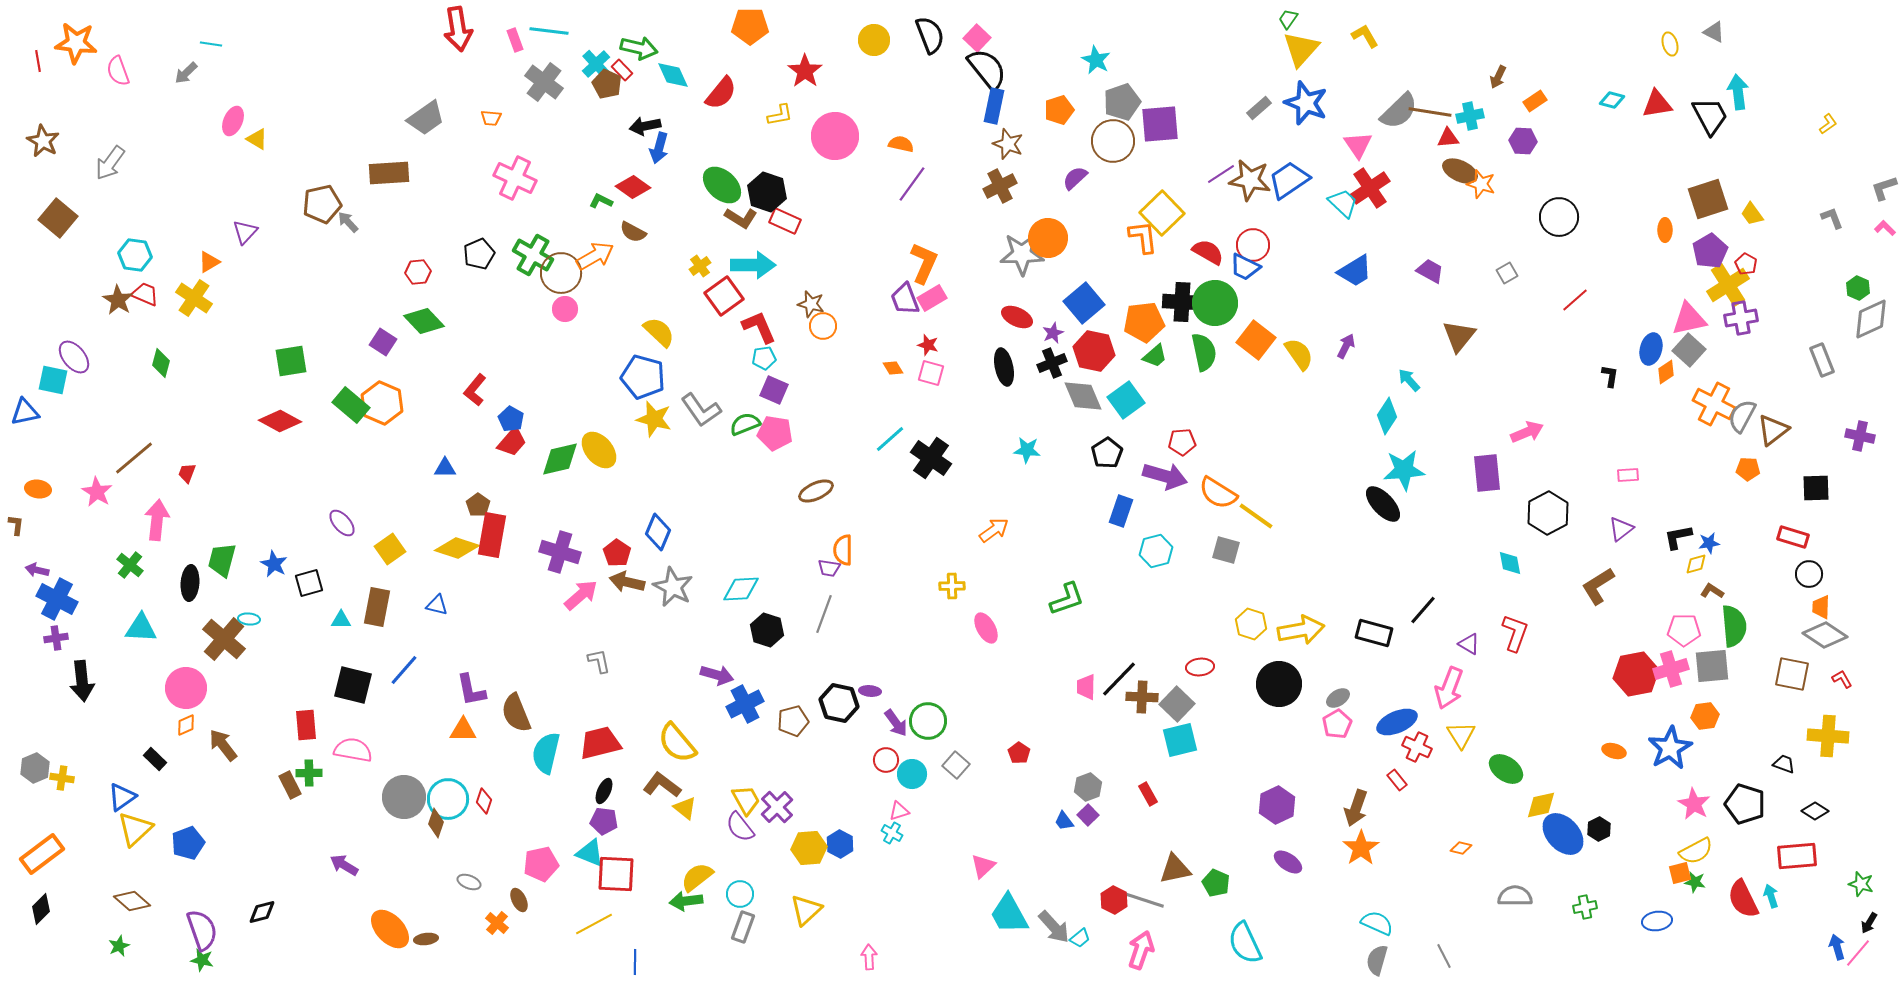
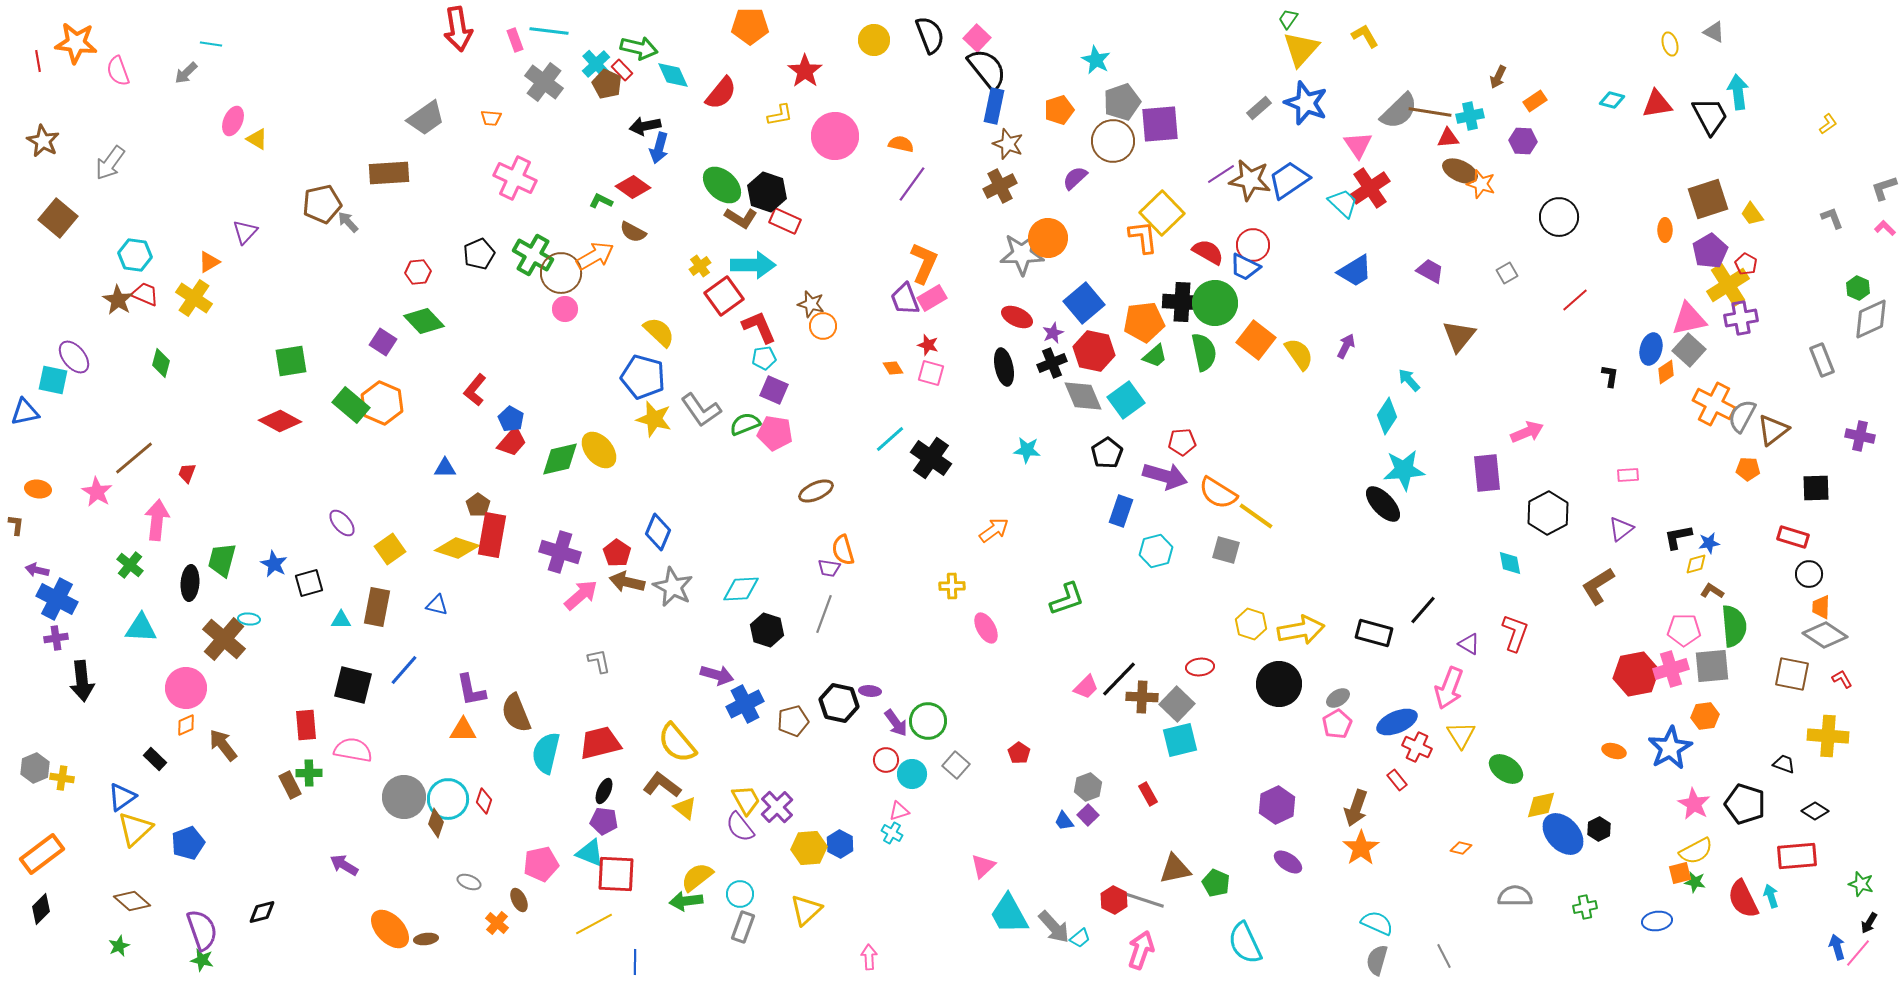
orange semicircle at (843, 550): rotated 16 degrees counterclockwise
pink trapezoid at (1086, 687): rotated 136 degrees counterclockwise
